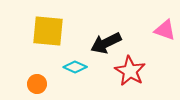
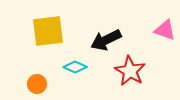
yellow square: rotated 12 degrees counterclockwise
black arrow: moved 3 px up
